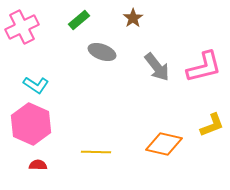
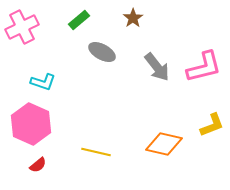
gray ellipse: rotated 8 degrees clockwise
cyan L-shape: moved 7 px right, 3 px up; rotated 15 degrees counterclockwise
yellow line: rotated 12 degrees clockwise
red semicircle: rotated 138 degrees clockwise
